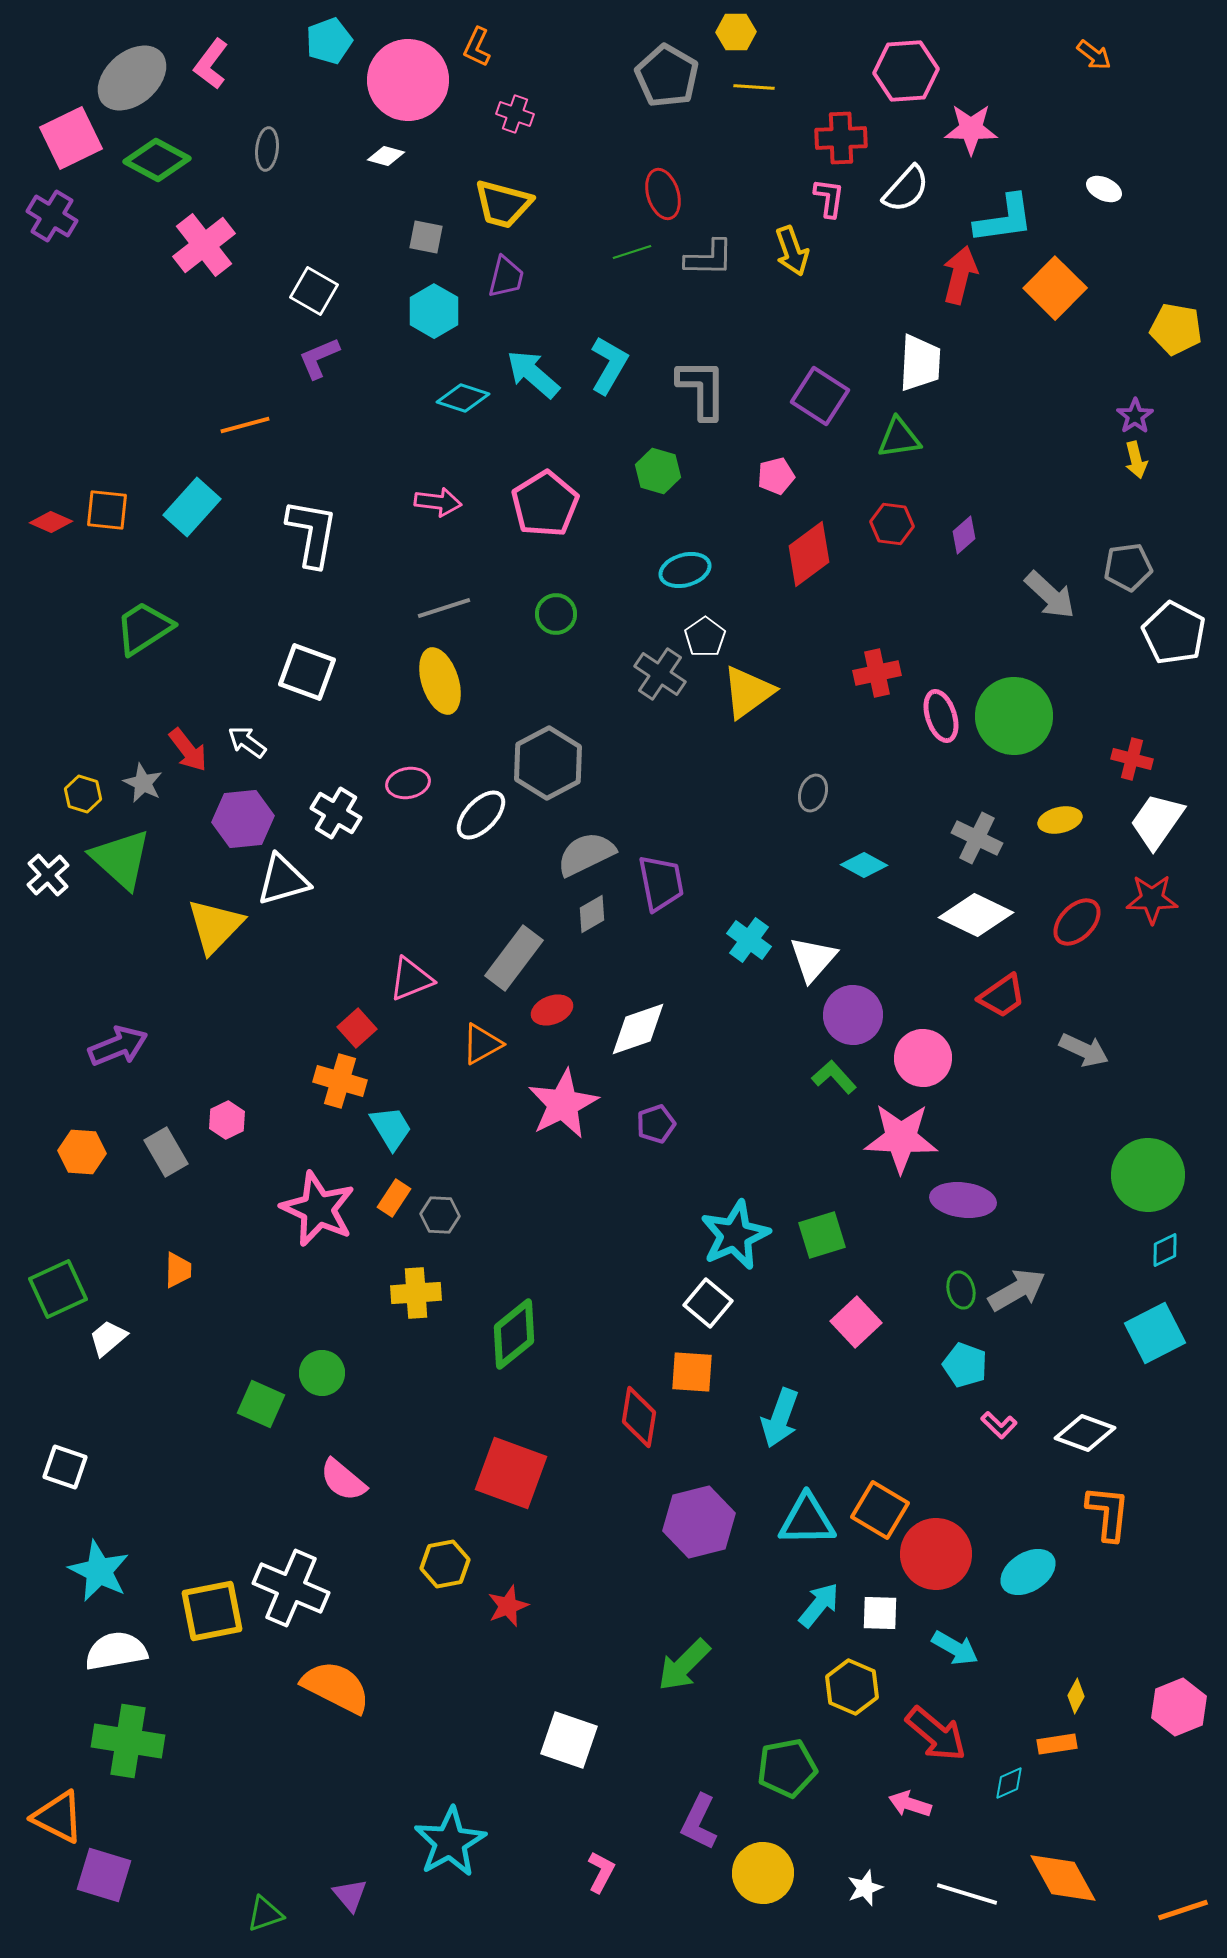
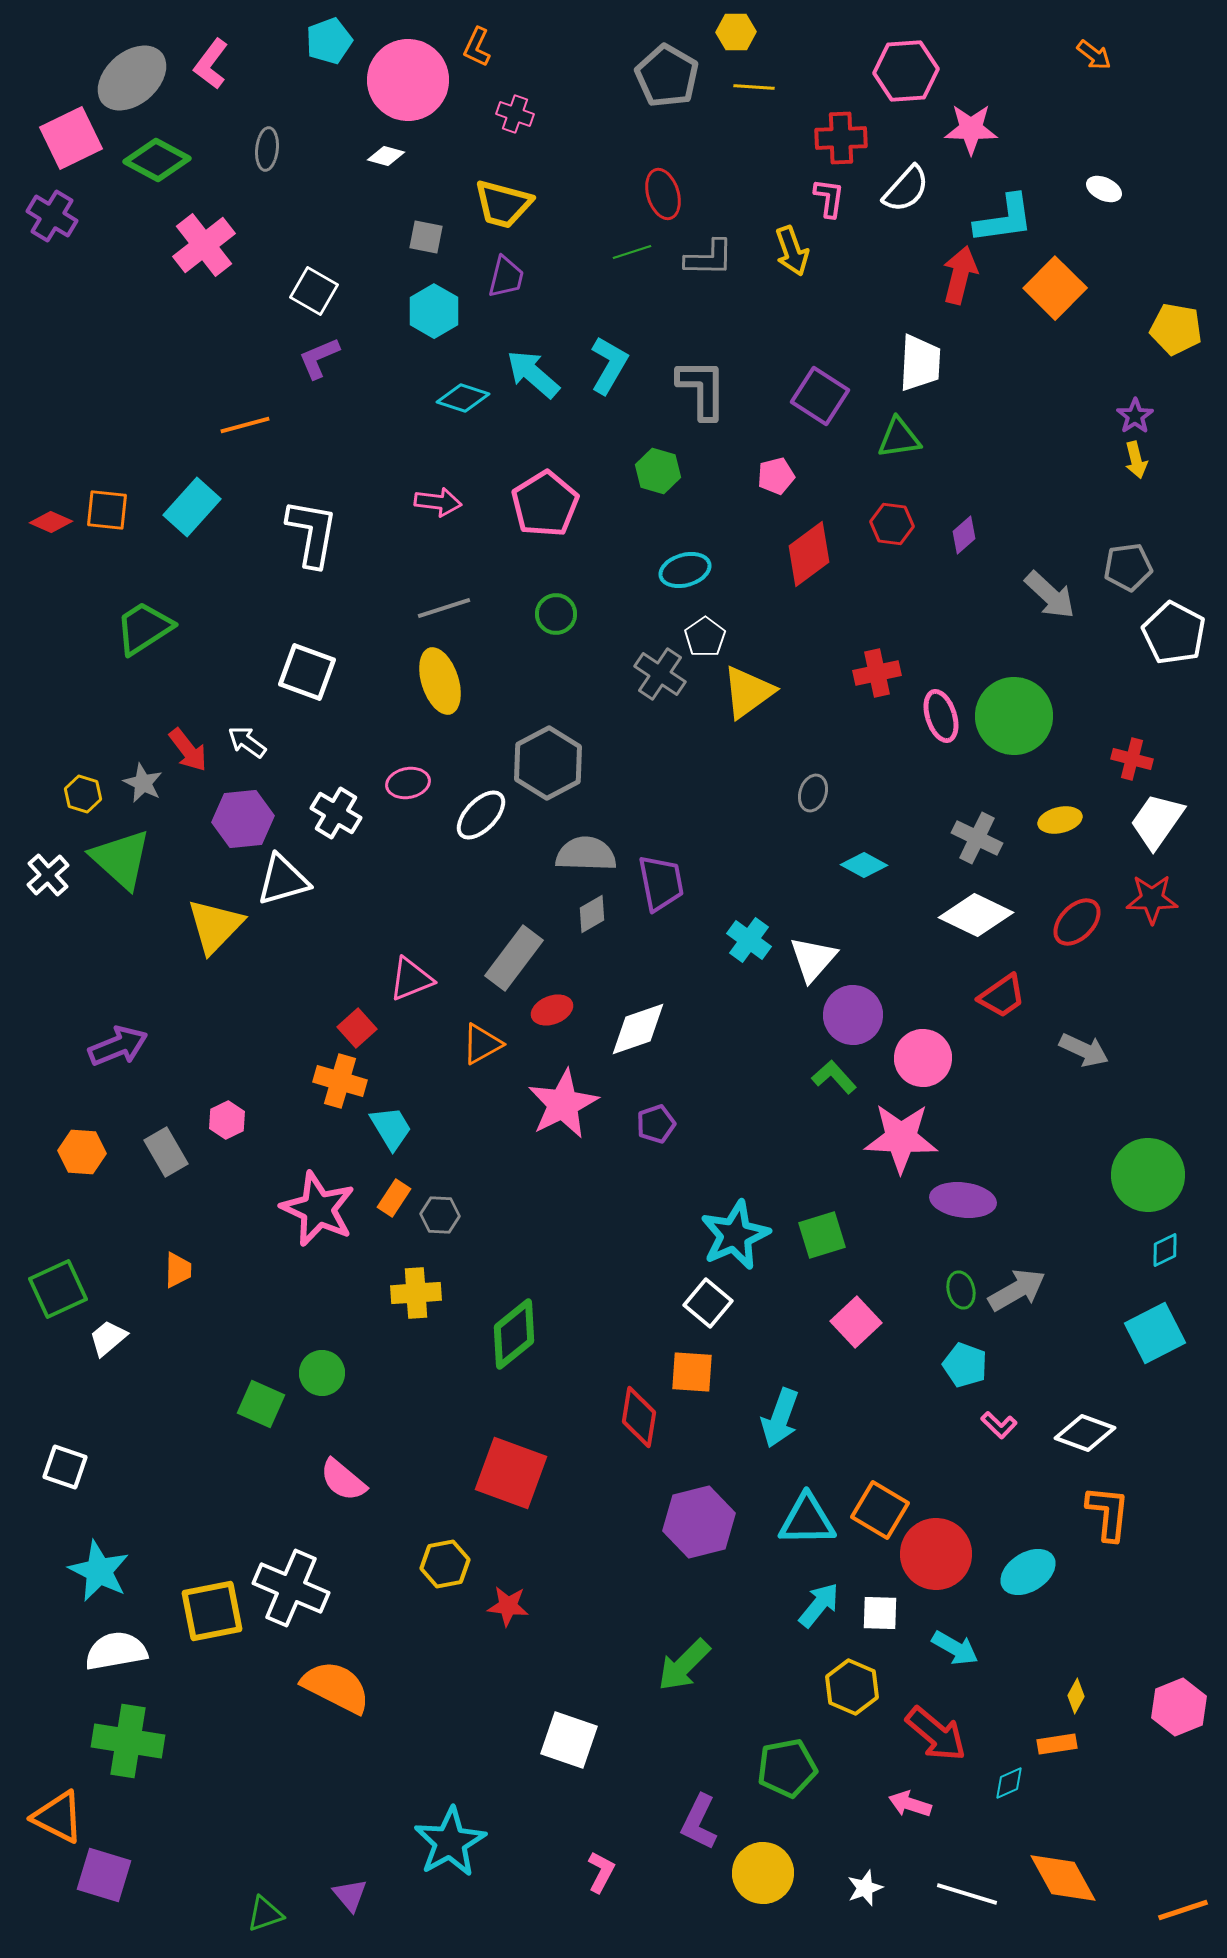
gray semicircle at (586, 854): rotated 28 degrees clockwise
red star at (508, 1606): rotated 27 degrees clockwise
